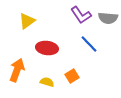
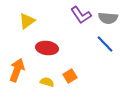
blue line: moved 16 px right
orange square: moved 2 px left
